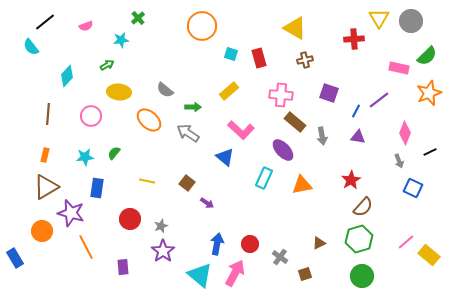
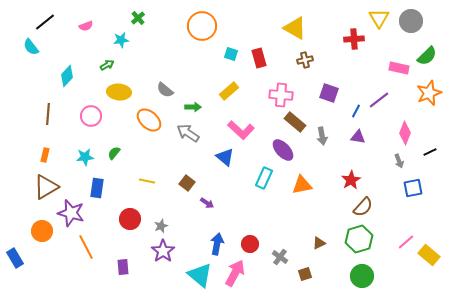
blue square at (413, 188): rotated 36 degrees counterclockwise
